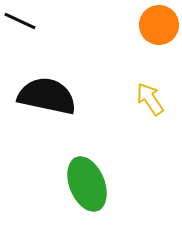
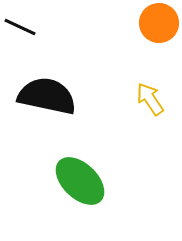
black line: moved 6 px down
orange circle: moved 2 px up
green ellipse: moved 7 px left, 3 px up; rotated 24 degrees counterclockwise
